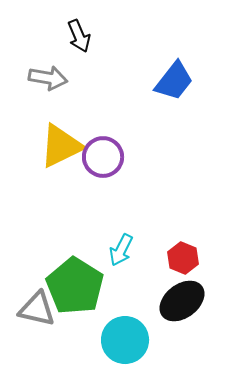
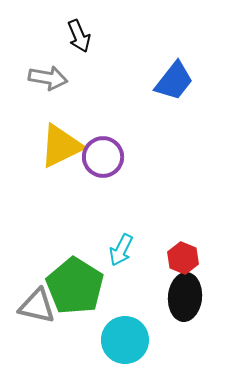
black ellipse: moved 3 px right, 4 px up; rotated 48 degrees counterclockwise
gray triangle: moved 3 px up
